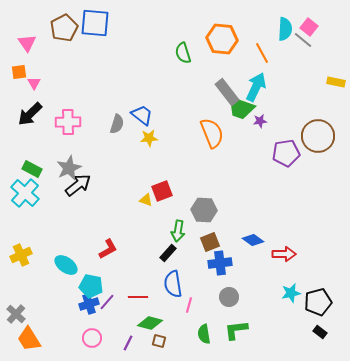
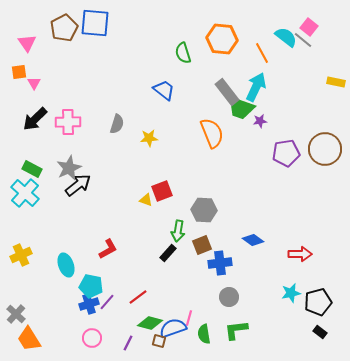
cyan semicircle at (285, 29): moved 1 px right, 8 px down; rotated 55 degrees counterclockwise
black arrow at (30, 114): moved 5 px right, 5 px down
blue trapezoid at (142, 115): moved 22 px right, 25 px up
brown circle at (318, 136): moved 7 px right, 13 px down
brown square at (210, 242): moved 8 px left, 3 px down
red arrow at (284, 254): moved 16 px right
cyan ellipse at (66, 265): rotated 35 degrees clockwise
blue semicircle at (173, 284): moved 44 px down; rotated 80 degrees clockwise
red line at (138, 297): rotated 36 degrees counterclockwise
pink line at (189, 305): moved 13 px down
